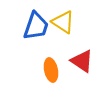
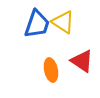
blue trapezoid: moved 1 px right, 2 px up
